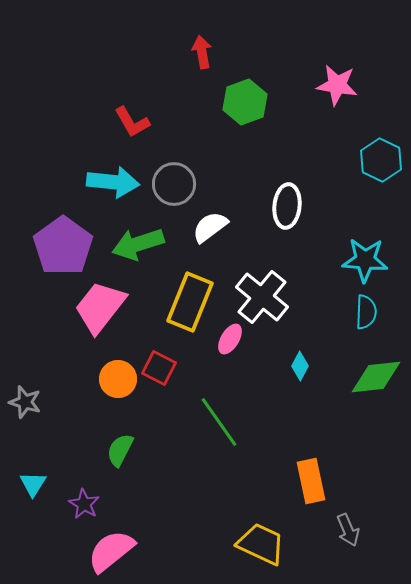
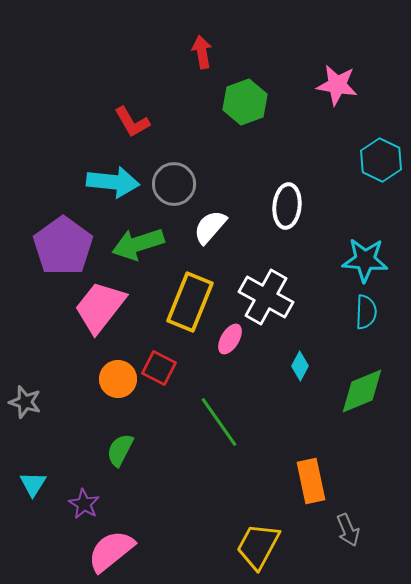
white semicircle: rotated 12 degrees counterclockwise
white cross: moved 4 px right; rotated 10 degrees counterclockwise
green diamond: moved 14 px left, 14 px down; rotated 16 degrees counterclockwise
yellow trapezoid: moved 3 px left, 2 px down; rotated 87 degrees counterclockwise
